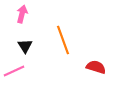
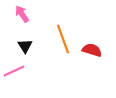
pink arrow: rotated 48 degrees counterclockwise
orange line: moved 1 px up
red semicircle: moved 4 px left, 17 px up
